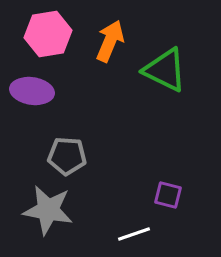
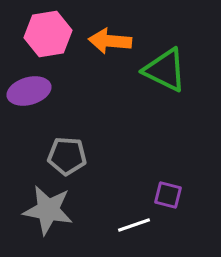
orange arrow: rotated 108 degrees counterclockwise
purple ellipse: moved 3 px left; rotated 24 degrees counterclockwise
white line: moved 9 px up
